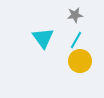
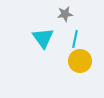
gray star: moved 10 px left, 1 px up
cyan line: moved 1 px left, 1 px up; rotated 18 degrees counterclockwise
